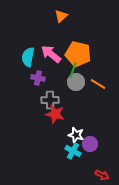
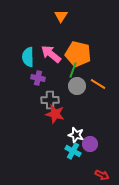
orange triangle: rotated 16 degrees counterclockwise
cyan semicircle: rotated 12 degrees counterclockwise
gray circle: moved 1 px right, 4 px down
